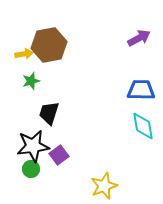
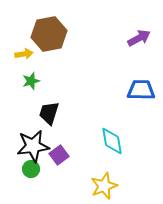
brown hexagon: moved 11 px up
cyan diamond: moved 31 px left, 15 px down
